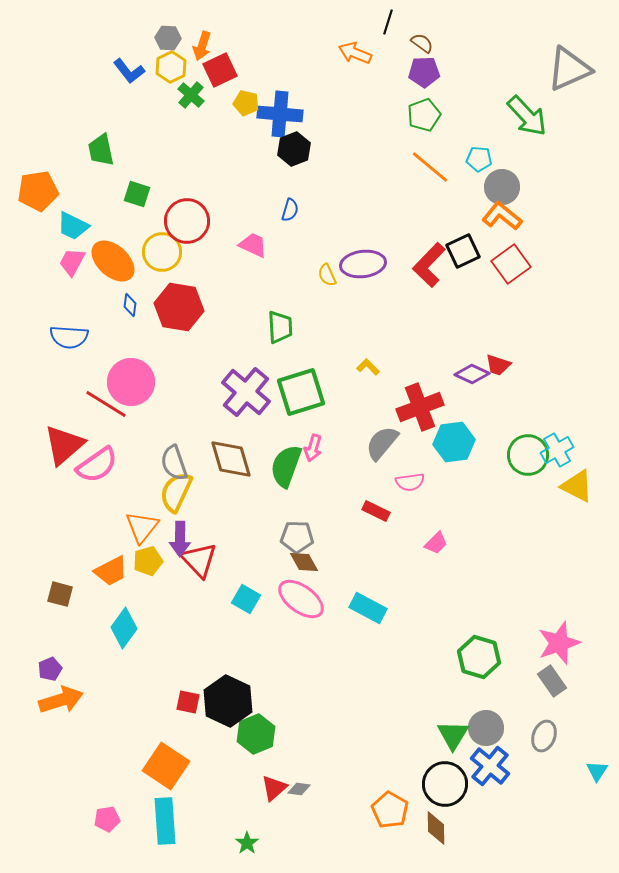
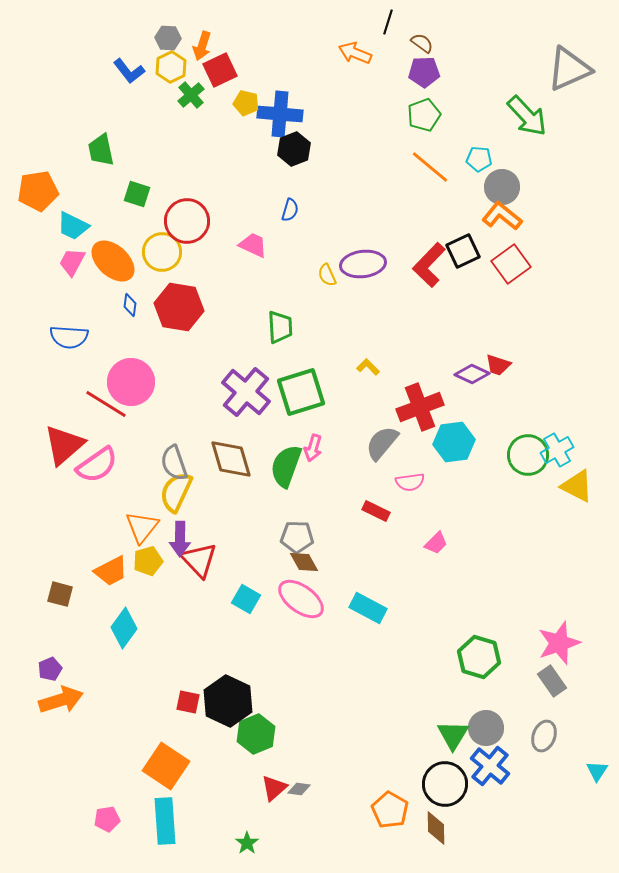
green cross at (191, 95): rotated 8 degrees clockwise
